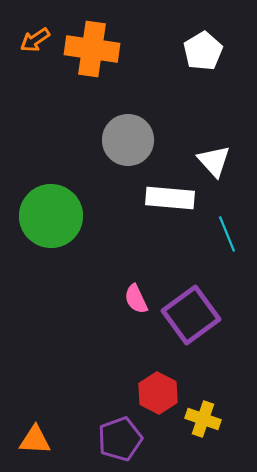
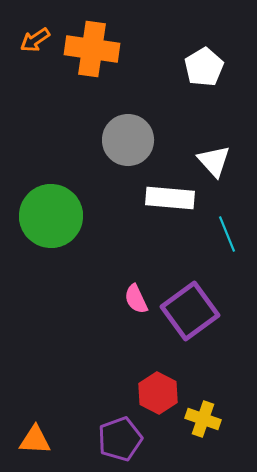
white pentagon: moved 1 px right, 16 px down
purple square: moved 1 px left, 4 px up
